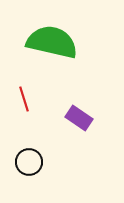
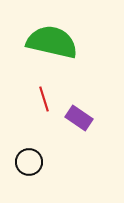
red line: moved 20 px right
